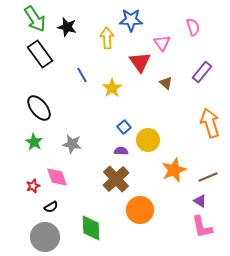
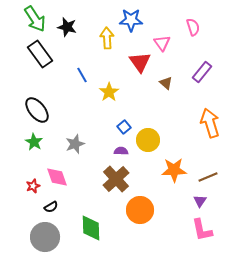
yellow star: moved 3 px left, 4 px down
black ellipse: moved 2 px left, 2 px down
gray star: moved 3 px right; rotated 30 degrees counterclockwise
orange star: rotated 20 degrees clockwise
purple triangle: rotated 32 degrees clockwise
pink L-shape: moved 3 px down
